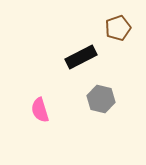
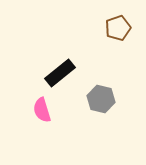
black rectangle: moved 21 px left, 16 px down; rotated 12 degrees counterclockwise
pink semicircle: moved 2 px right
